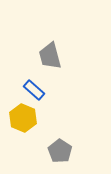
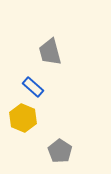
gray trapezoid: moved 4 px up
blue rectangle: moved 1 px left, 3 px up
